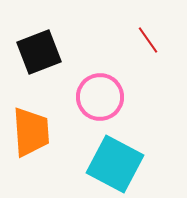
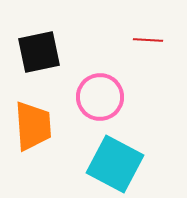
red line: rotated 52 degrees counterclockwise
black square: rotated 9 degrees clockwise
orange trapezoid: moved 2 px right, 6 px up
